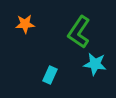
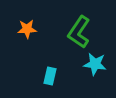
orange star: moved 2 px right, 5 px down
cyan rectangle: moved 1 px down; rotated 12 degrees counterclockwise
